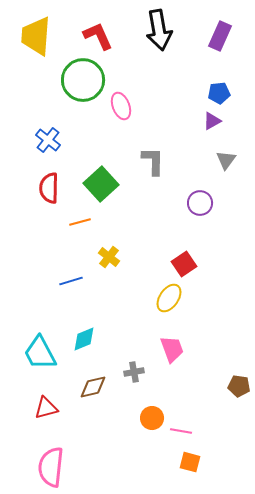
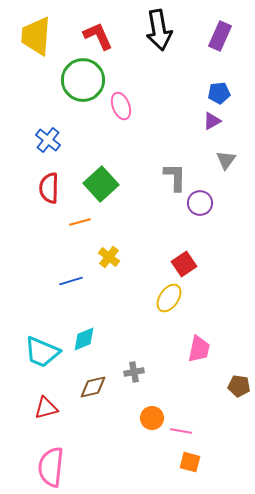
gray L-shape: moved 22 px right, 16 px down
pink trapezoid: moved 27 px right; rotated 32 degrees clockwise
cyan trapezoid: moved 2 px right, 1 px up; rotated 39 degrees counterclockwise
